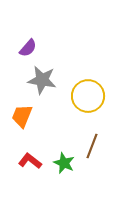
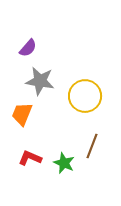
gray star: moved 2 px left, 1 px down
yellow circle: moved 3 px left
orange trapezoid: moved 2 px up
red L-shape: moved 3 px up; rotated 15 degrees counterclockwise
